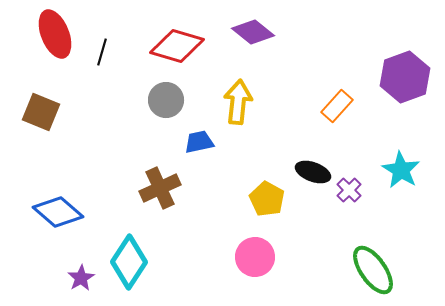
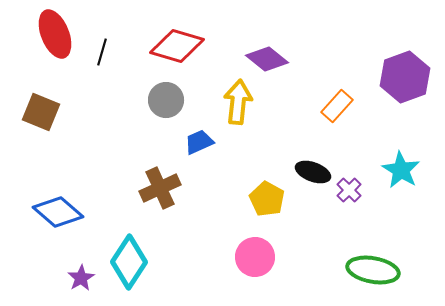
purple diamond: moved 14 px right, 27 px down
blue trapezoid: rotated 12 degrees counterclockwise
green ellipse: rotated 45 degrees counterclockwise
